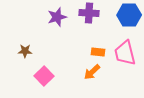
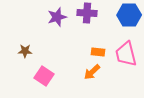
purple cross: moved 2 px left
pink trapezoid: moved 1 px right, 1 px down
pink square: rotated 12 degrees counterclockwise
